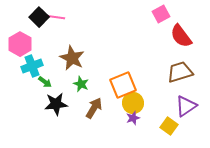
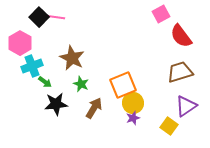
pink hexagon: moved 1 px up
